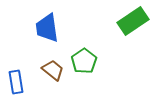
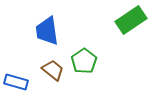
green rectangle: moved 2 px left, 1 px up
blue trapezoid: moved 3 px down
blue rectangle: rotated 65 degrees counterclockwise
